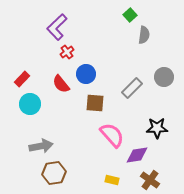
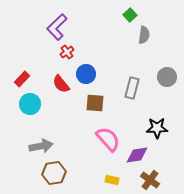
gray circle: moved 3 px right
gray rectangle: rotated 30 degrees counterclockwise
pink semicircle: moved 4 px left, 4 px down
